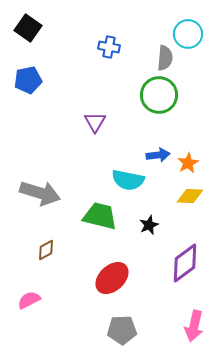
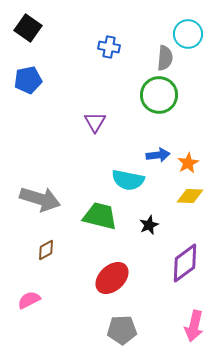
gray arrow: moved 6 px down
